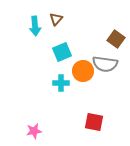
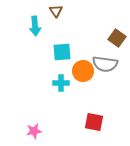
brown triangle: moved 8 px up; rotated 16 degrees counterclockwise
brown square: moved 1 px right, 1 px up
cyan square: rotated 18 degrees clockwise
